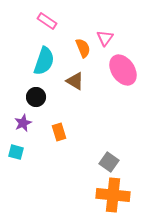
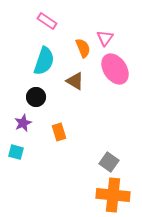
pink ellipse: moved 8 px left, 1 px up
